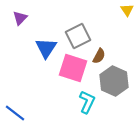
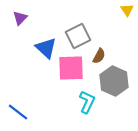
blue triangle: rotated 20 degrees counterclockwise
pink square: moved 2 px left; rotated 20 degrees counterclockwise
blue line: moved 3 px right, 1 px up
